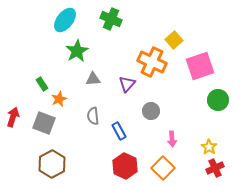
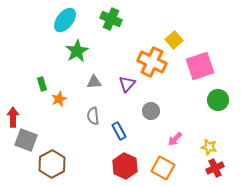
gray triangle: moved 1 px right, 3 px down
green rectangle: rotated 16 degrees clockwise
red arrow: rotated 18 degrees counterclockwise
gray square: moved 18 px left, 17 px down
pink arrow: moved 3 px right; rotated 49 degrees clockwise
yellow star: rotated 21 degrees counterclockwise
orange square: rotated 15 degrees counterclockwise
